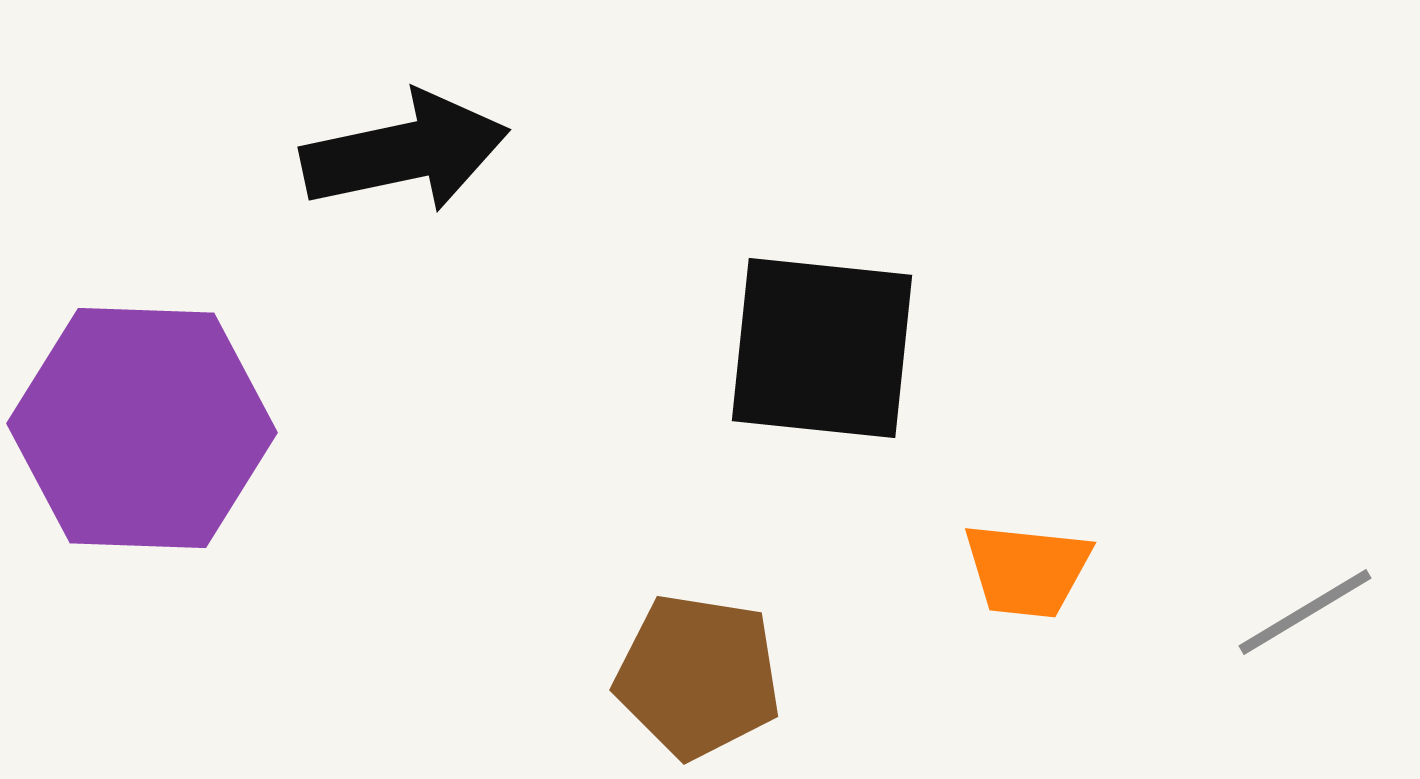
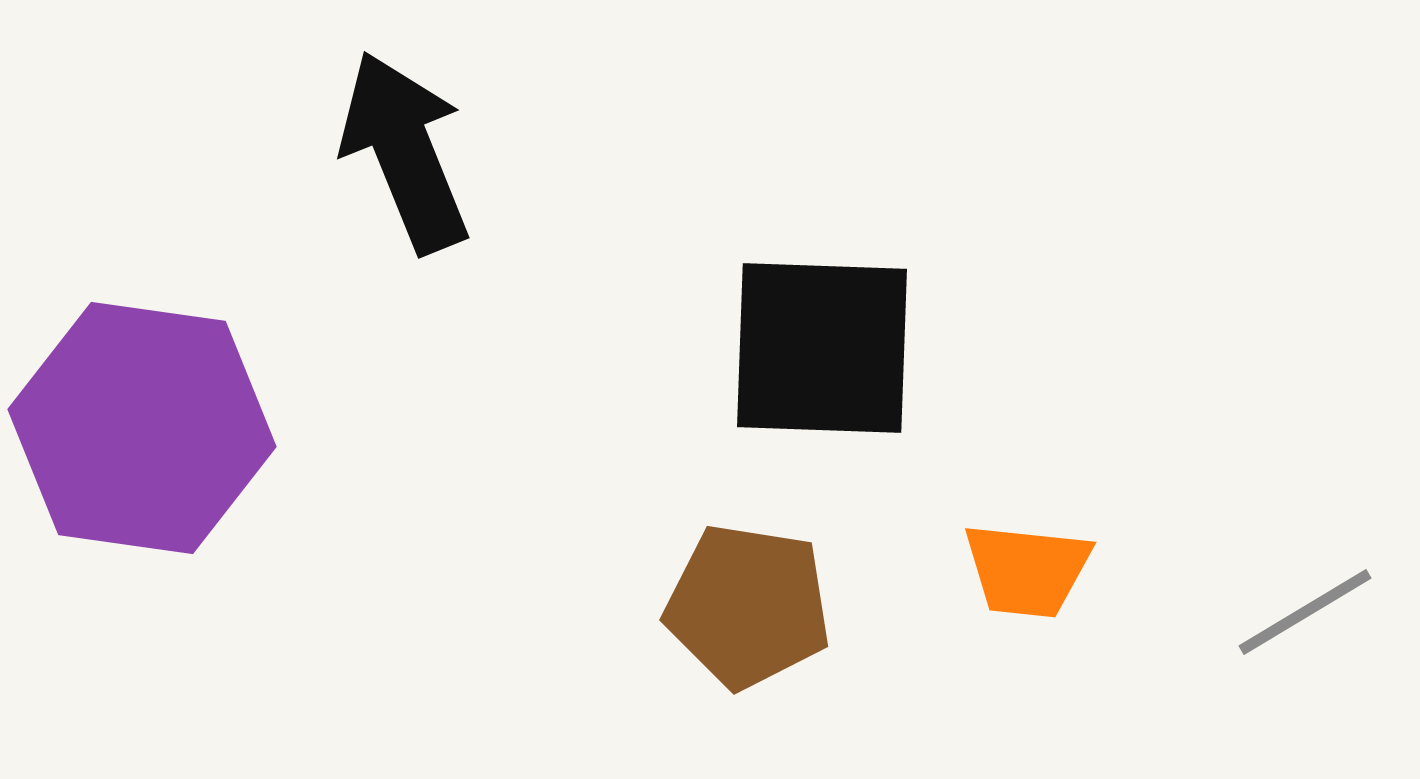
black arrow: rotated 100 degrees counterclockwise
black square: rotated 4 degrees counterclockwise
purple hexagon: rotated 6 degrees clockwise
brown pentagon: moved 50 px right, 70 px up
